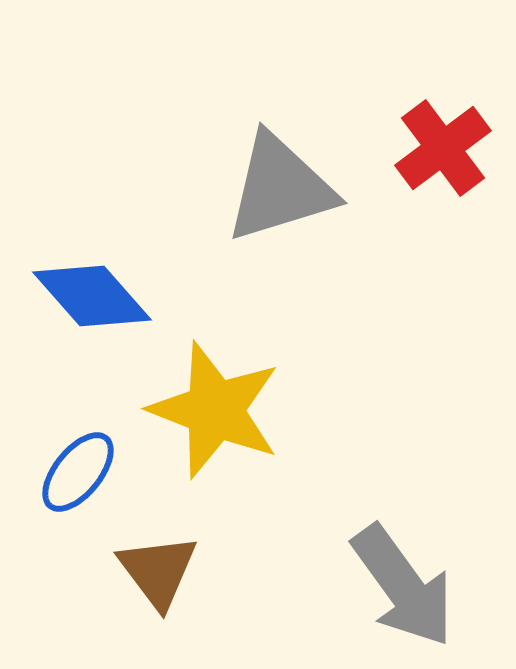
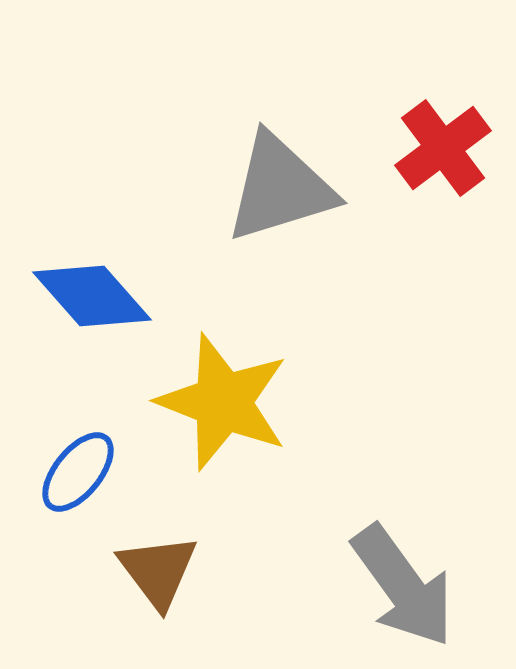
yellow star: moved 8 px right, 8 px up
